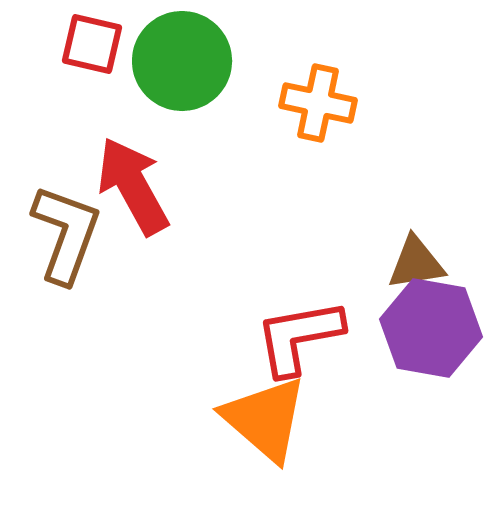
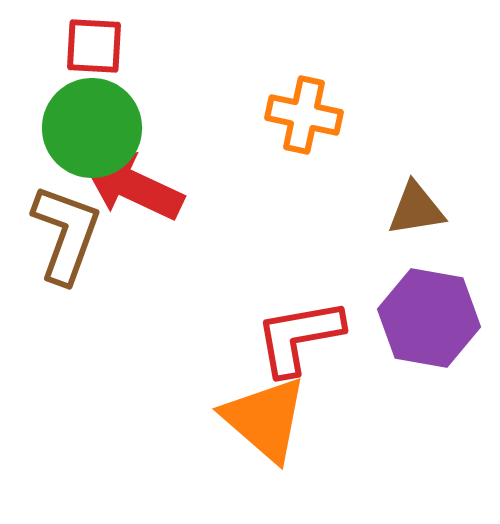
red square: moved 2 px right, 2 px down; rotated 10 degrees counterclockwise
green circle: moved 90 px left, 67 px down
orange cross: moved 14 px left, 12 px down
red arrow: rotated 36 degrees counterclockwise
brown triangle: moved 54 px up
purple hexagon: moved 2 px left, 10 px up
